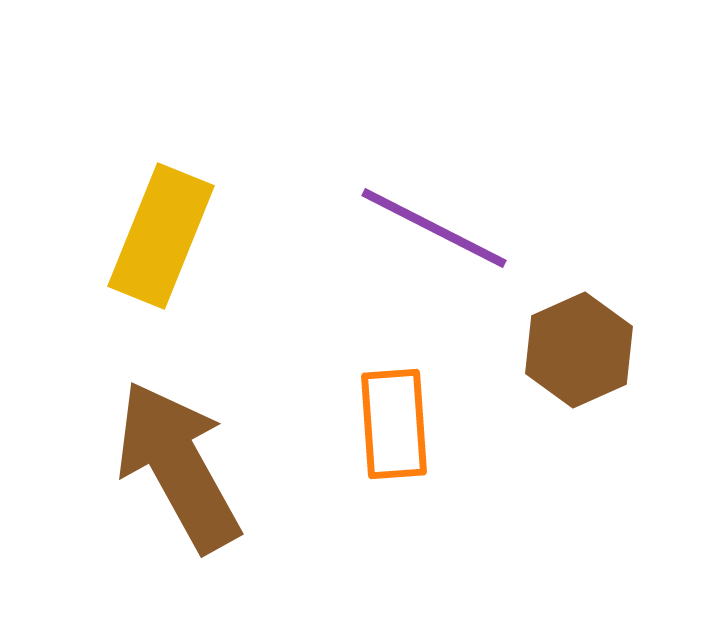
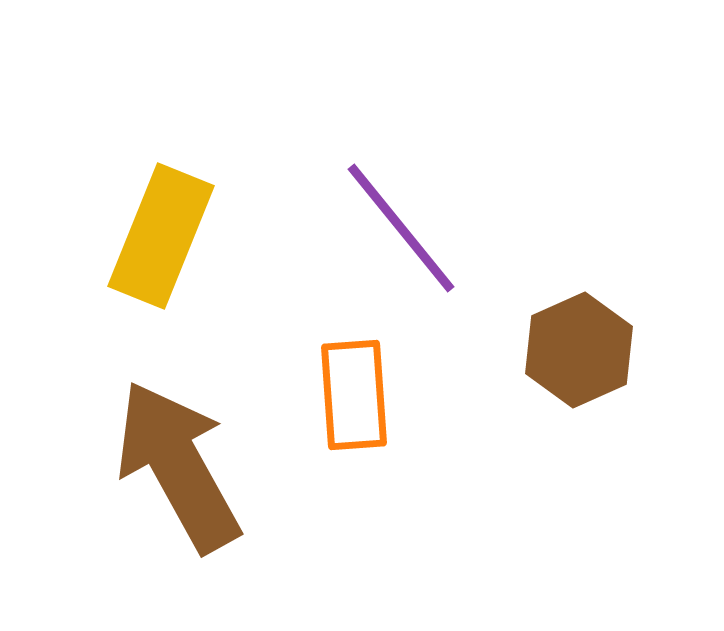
purple line: moved 33 px left; rotated 24 degrees clockwise
orange rectangle: moved 40 px left, 29 px up
